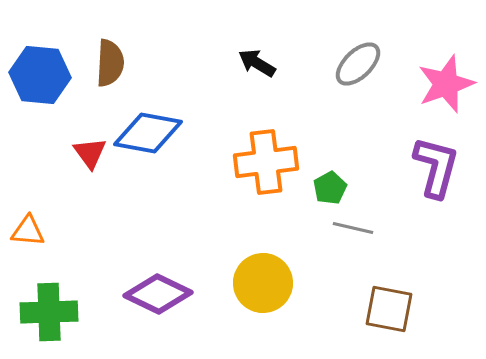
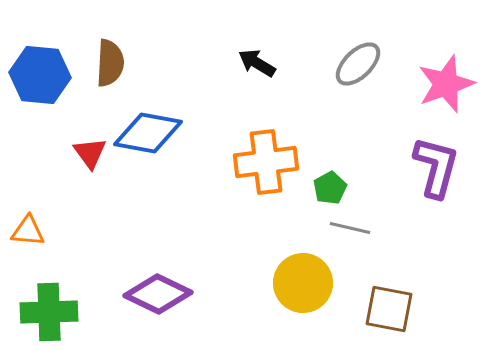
gray line: moved 3 px left
yellow circle: moved 40 px right
